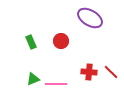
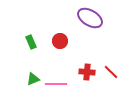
red circle: moved 1 px left
red cross: moved 2 px left
